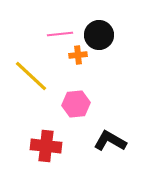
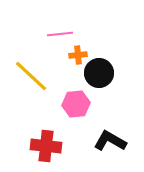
black circle: moved 38 px down
